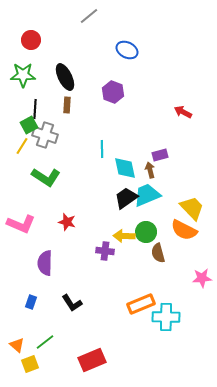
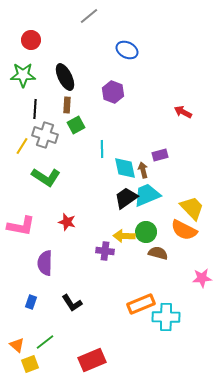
green square: moved 47 px right
brown arrow: moved 7 px left
pink L-shape: moved 2 px down; rotated 12 degrees counterclockwise
brown semicircle: rotated 120 degrees clockwise
